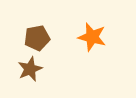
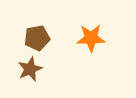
orange star: moved 1 px left, 1 px down; rotated 16 degrees counterclockwise
